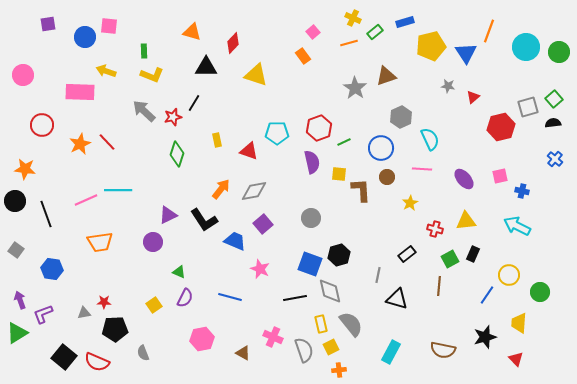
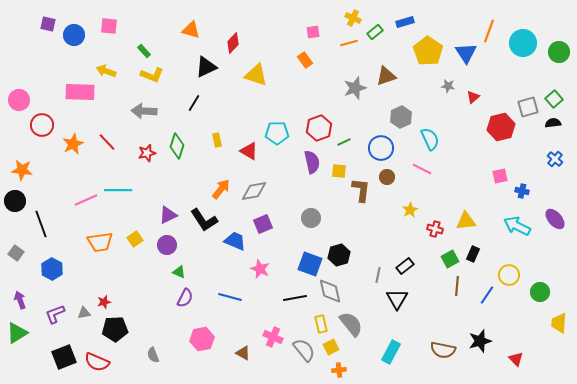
purple square at (48, 24): rotated 21 degrees clockwise
orange triangle at (192, 32): moved 1 px left, 2 px up
pink square at (313, 32): rotated 32 degrees clockwise
blue circle at (85, 37): moved 11 px left, 2 px up
yellow pentagon at (431, 46): moved 3 px left, 5 px down; rotated 24 degrees counterclockwise
cyan circle at (526, 47): moved 3 px left, 4 px up
green rectangle at (144, 51): rotated 40 degrees counterclockwise
orange rectangle at (303, 56): moved 2 px right, 4 px down
black triangle at (206, 67): rotated 25 degrees counterclockwise
pink circle at (23, 75): moved 4 px left, 25 px down
gray star at (355, 88): rotated 20 degrees clockwise
gray arrow at (144, 111): rotated 40 degrees counterclockwise
red star at (173, 117): moved 26 px left, 36 px down
orange star at (80, 144): moved 7 px left
red triangle at (249, 151): rotated 12 degrees clockwise
green diamond at (177, 154): moved 8 px up
orange star at (25, 169): moved 3 px left, 1 px down
pink line at (422, 169): rotated 24 degrees clockwise
yellow square at (339, 174): moved 3 px up
purple ellipse at (464, 179): moved 91 px right, 40 px down
brown L-shape at (361, 190): rotated 10 degrees clockwise
yellow star at (410, 203): moved 7 px down
black line at (46, 214): moved 5 px left, 10 px down
purple square at (263, 224): rotated 18 degrees clockwise
purple circle at (153, 242): moved 14 px right, 3 px down
gray square at (16, 250): moved 3 px down
black rectangle at (407, 254): moved 2 px left, 12 px down
blue hexagon at (52, 269): rotated 20 degrees clockwise
brown line at (439, 286): moved 18 px right
black triangle at (397, 299): rotated 45 degrees clockwise
red star at (104, 302): rotated 16 degrees counterclockwise
yellow square at (154, 305): moved 19 px left, 66 px up
purple L-shape at (43, 314): moved 12 px right
yellow trapezoid at (519, 323): moved 40 px right
black star at (485, 337): moved 5 px left, 4 px down
gray semicircle at (304, 350): rotated 20 degrees counterclockwise
gray semicircle at (143, 353): moved 10 px right, 2 px down
black square at (64, 357): rotated 30 degrees clockwise
